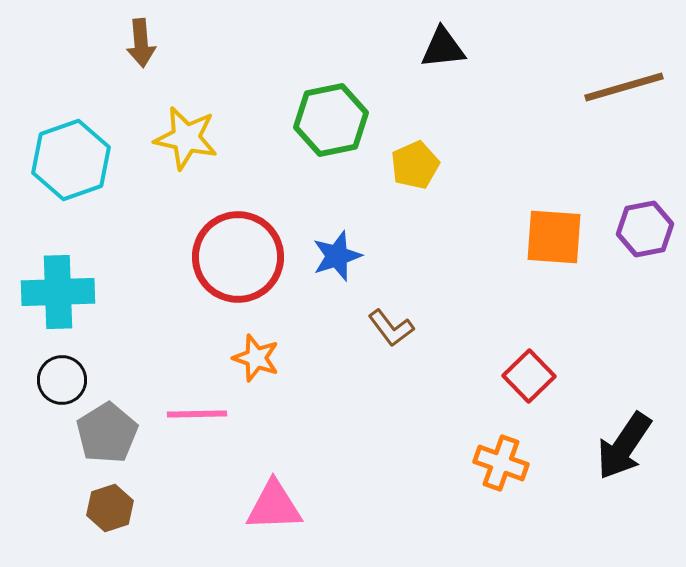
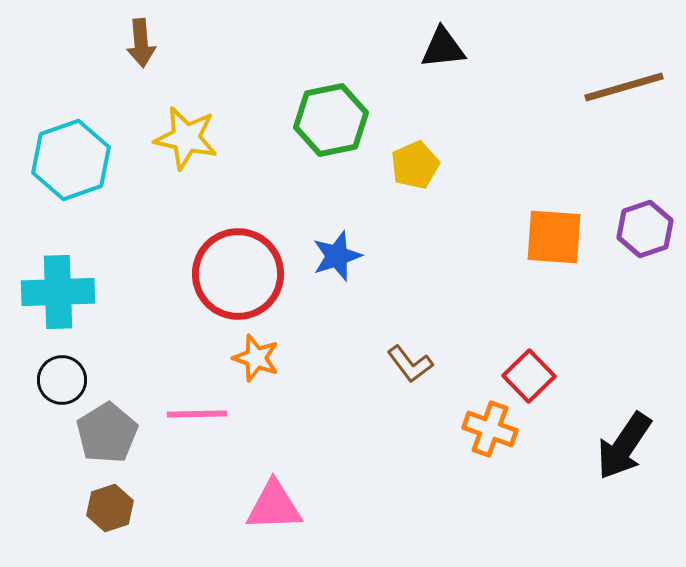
purple hexagon: rotated 8 degrees counterclockwise
red circle: moved 17 px down
brown L-shape: moved 19 px right, 36 px down
orange cross: moved 11 px left, 34 px up
